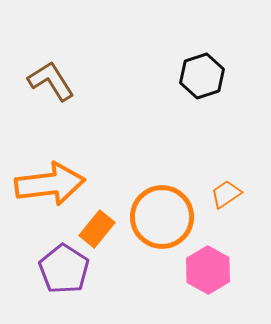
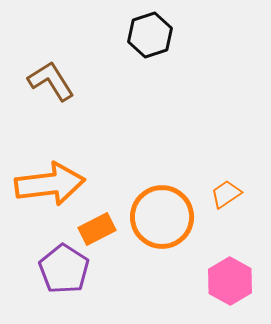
black hexagon: moved 52 px left, 41 px up
orange rectangle: rotated 24 degrees clockwise
pink hexagon: moved 22 px right, 11 px down
